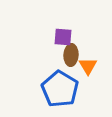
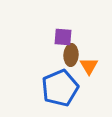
orange triangle: moved 1 px right
blue pentagon: moved 1 px up; rotated 18 degrees clockwise
